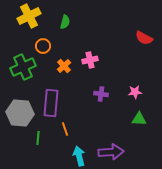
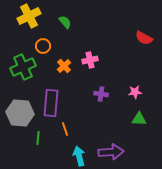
green semicircle: rotated 56 degrees counterclockwise
